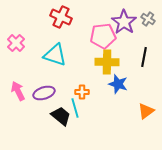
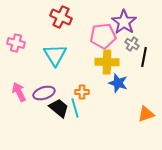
gray cross: moved 16 px left, 25 px down
pink cross: rotated 30 degrees counterclockwise
cyan triangle: rotated 40 degrees clockwise
blue star: moved 1 px up
pink arrow: moved 1 px right, 1 px down
orange triangle: moved 3 px down; rotated 18 degrees clockwise
black trapezoid: moved 2 px left, 8 px up
